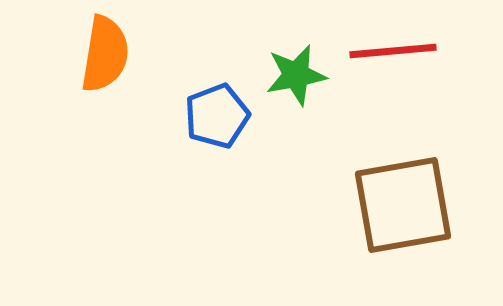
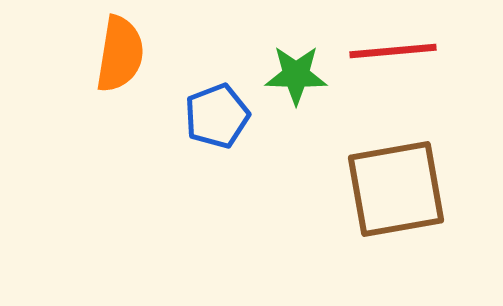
orange semicircle: moved 15 px right
green star: rotated 12 degrees clockwise
brown square: moved 7 px left, 16 px up
